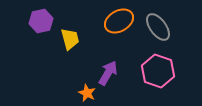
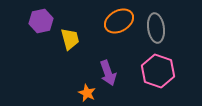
gray ellipse: moved 2 px left, 1 px down; rotated 28 degrees clockwise
purple arrow: rotated 130 degrees clockwise
